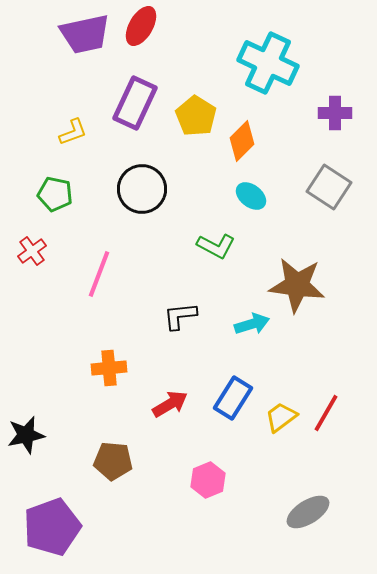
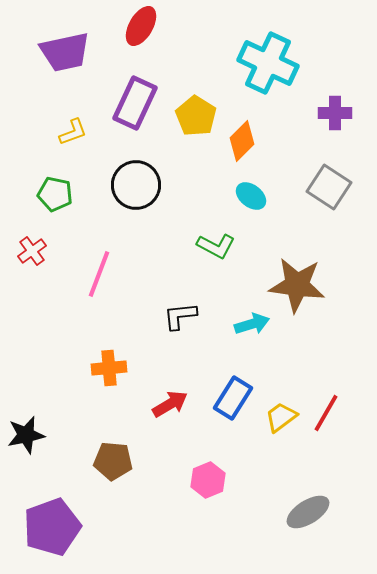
purple trapezoid: moved 20 px left, 18 px down
black circle: moved 6 px left, 4 px up
